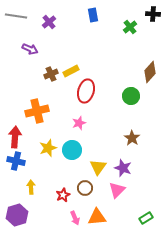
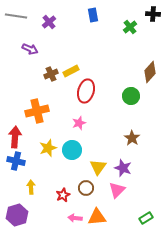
brown circle: moved 1 px right
pink arrow: rotated 120 degrees clockwise
